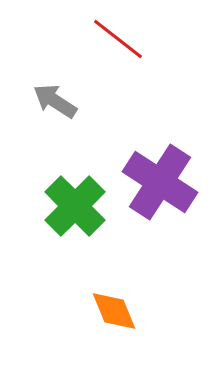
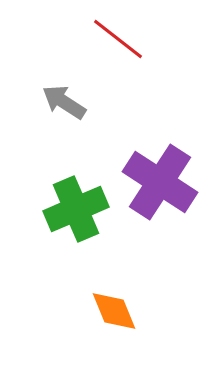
gray arrow: moved 9 px right, 1 px down
green cross: moved 1 px right, 3 px down; rotated 22 degrees clockwise
